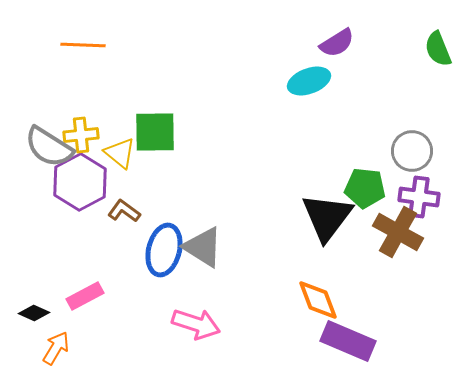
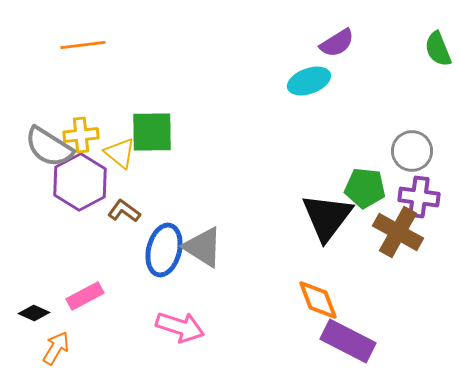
orange line: rotated 9 degrees counterclockwise
green square: moved 3 px left
pink arrow: moved 16 px left, 3 px down
purple rectangle: rotated 4 degrees clockwise
